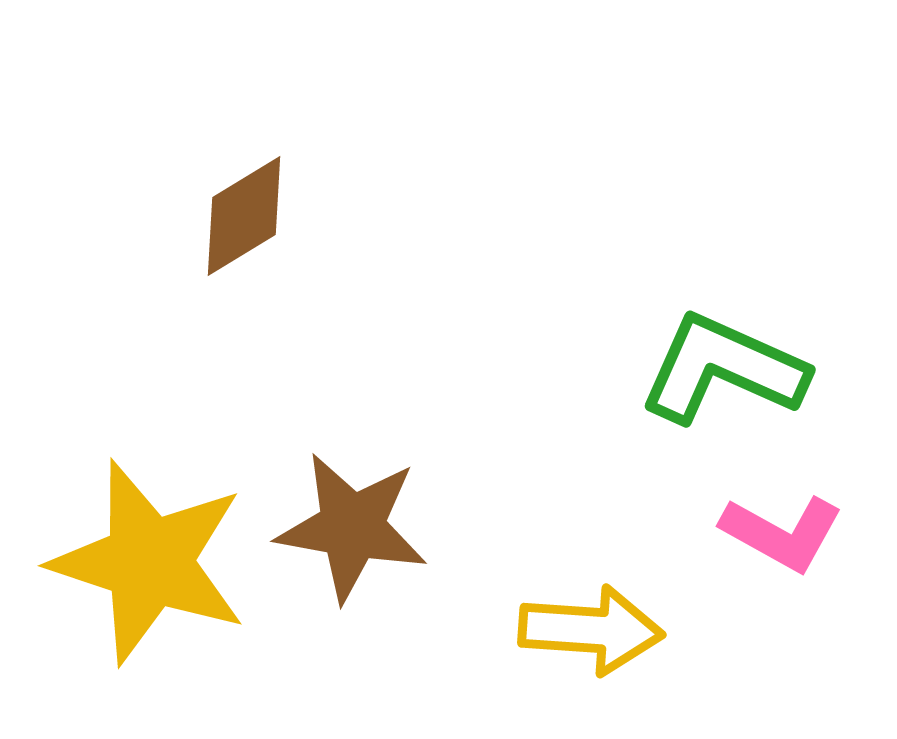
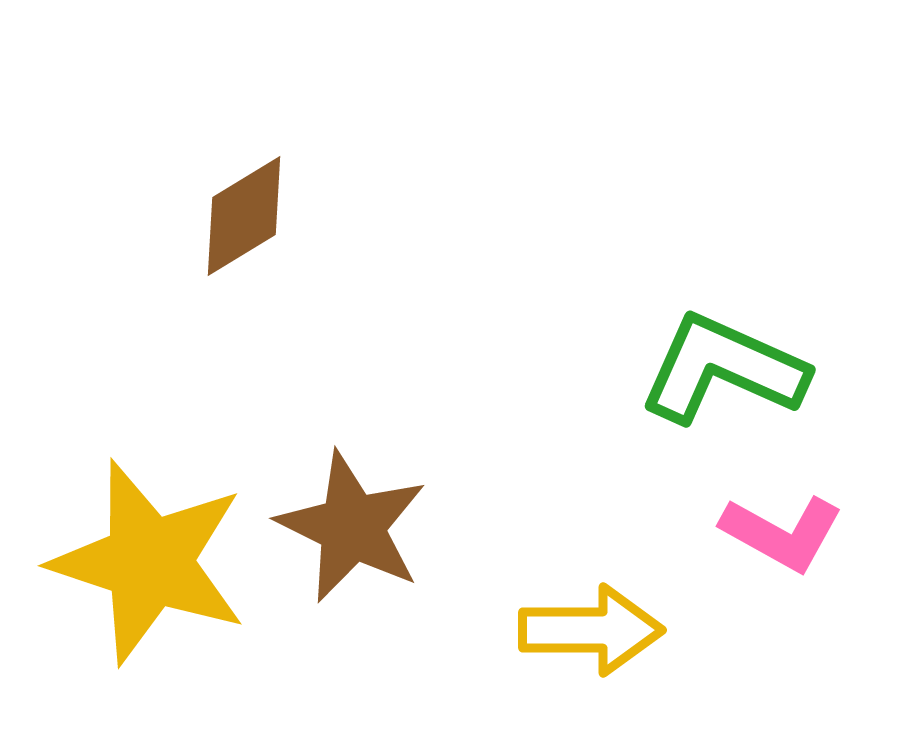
brown star: rotated 16 degrees clockwise
yellow arrow: rotated 4 degrees counterclockwise
